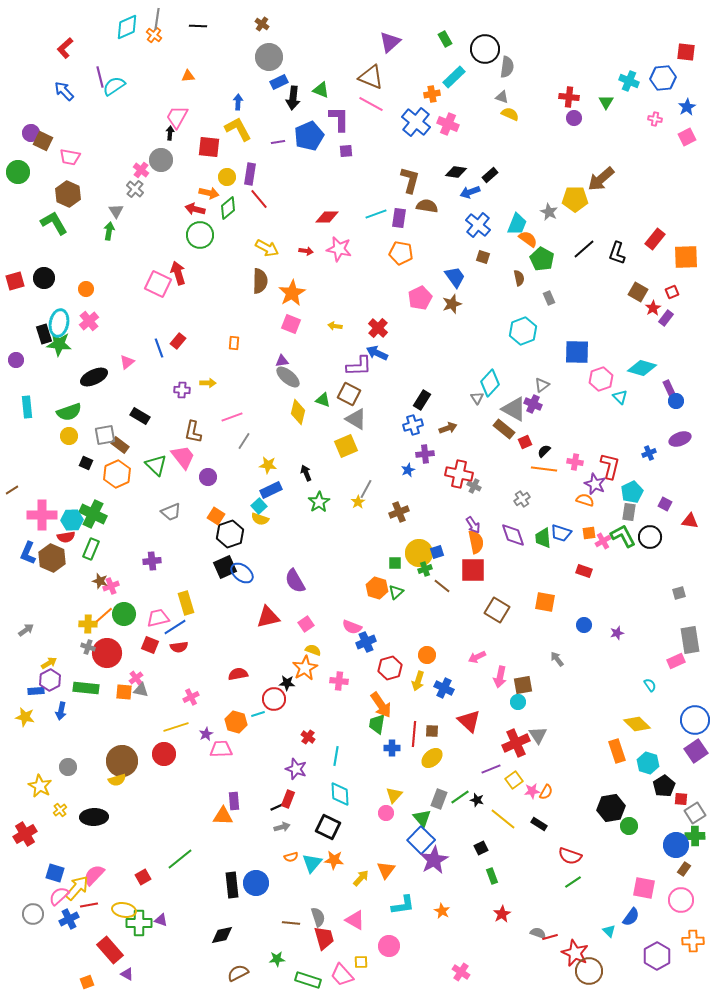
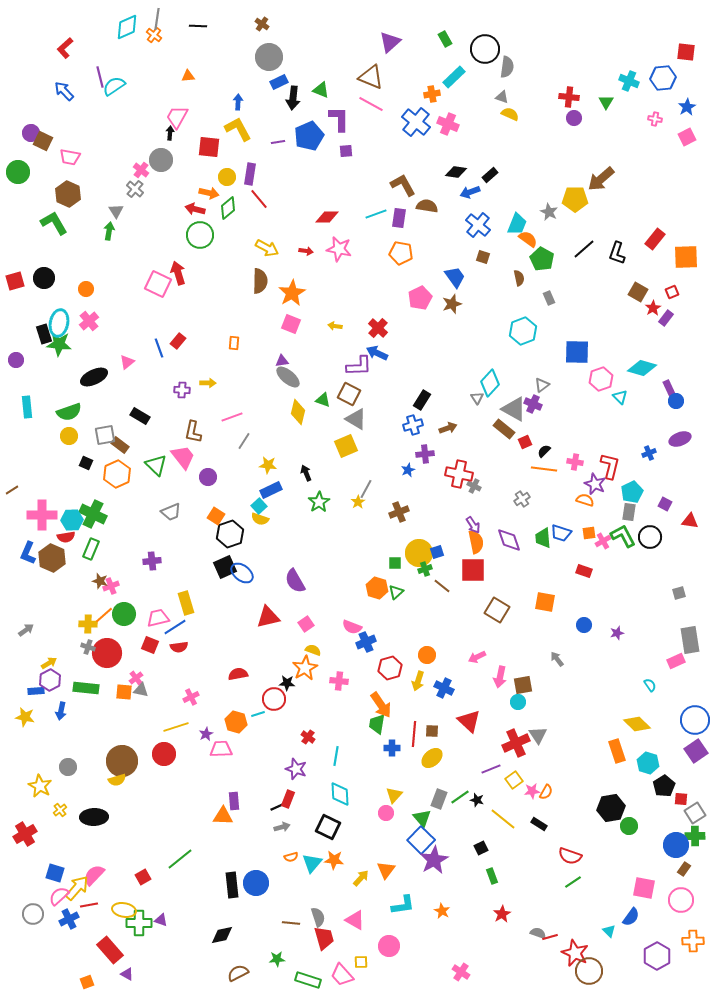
brown L-shape at (410, 180): moved 7 px left, 5 px down; rotated 44 degrees counterclockwise
purple diamond at (513, 535): moved 4 px left, 5 px down
